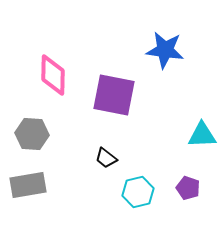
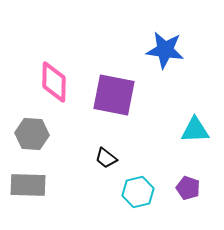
pink diamond: moved 1 px right, 7 px down
cyan triangle: moved 7 px left, 5 px up
gray rectangle: rotated 12 degrees clockwise
